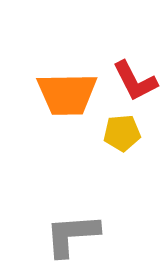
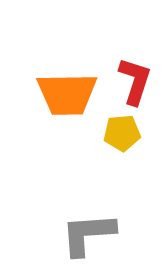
red L-shape: rotated 135 degrees counterclockwise
gray L-shape: moved 16 px right, 1 px up
